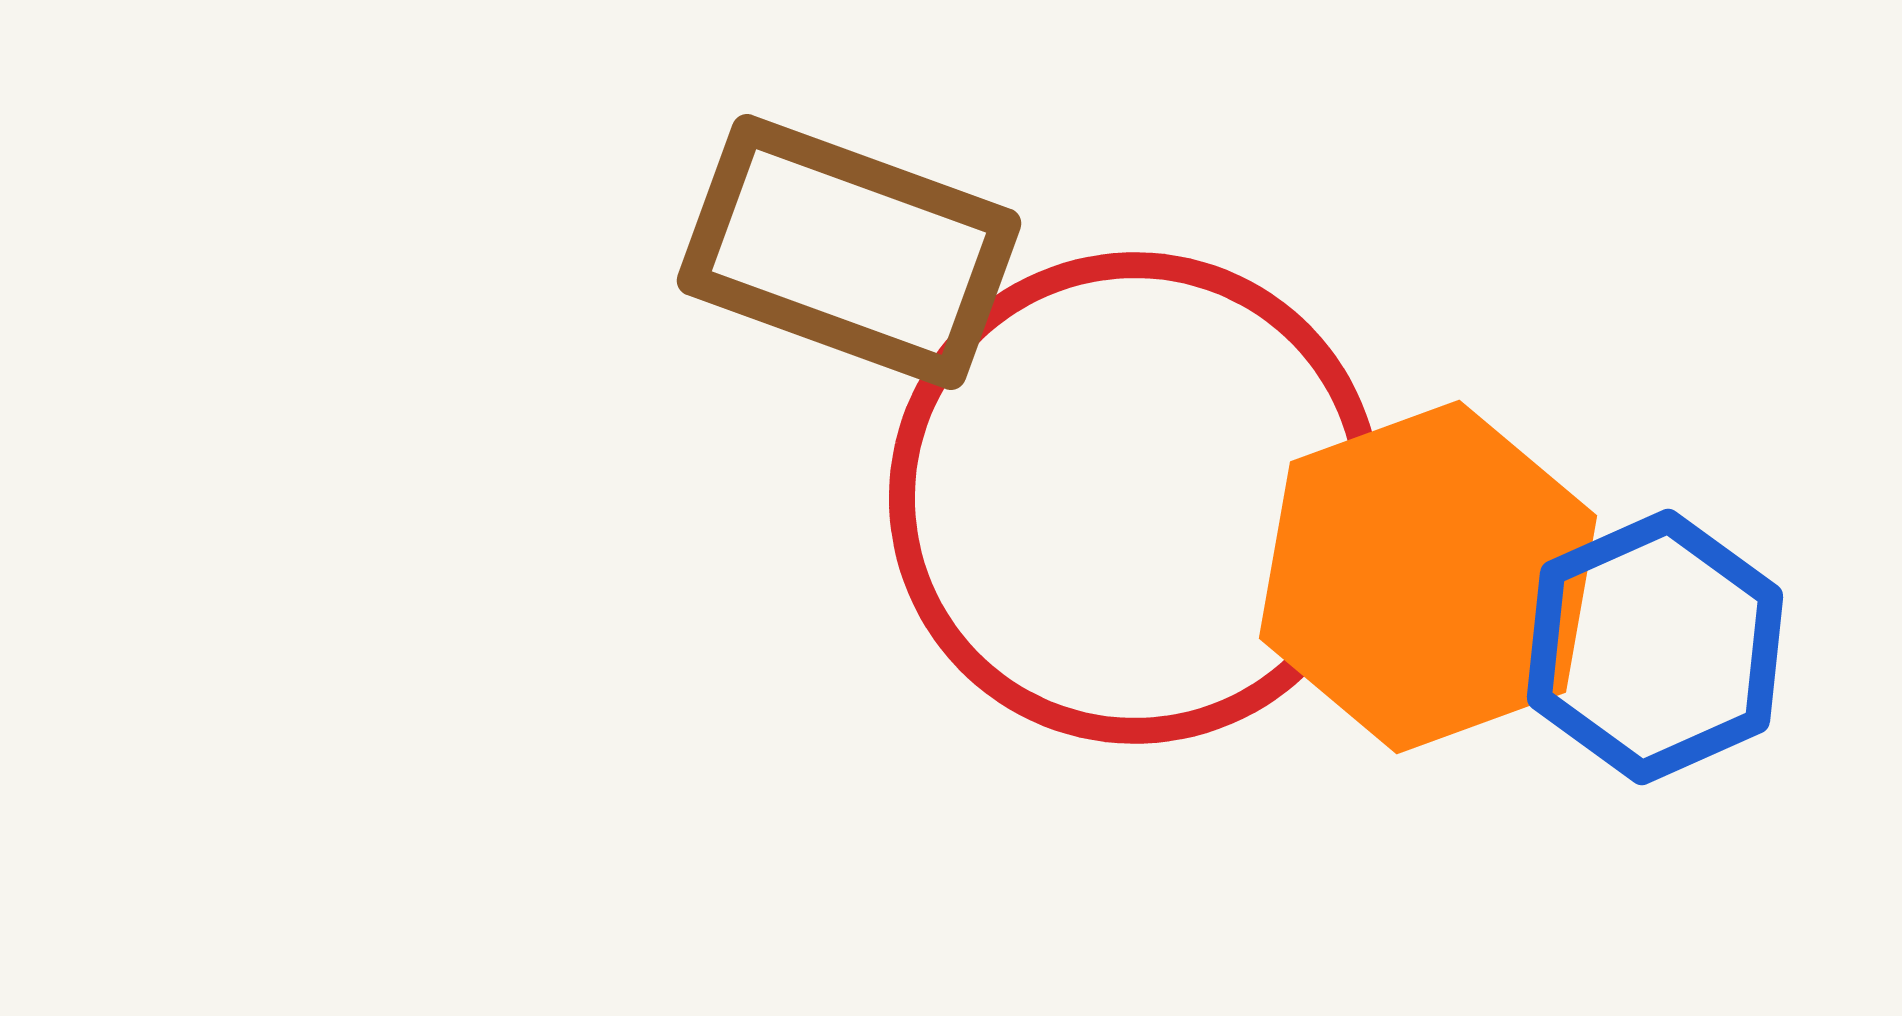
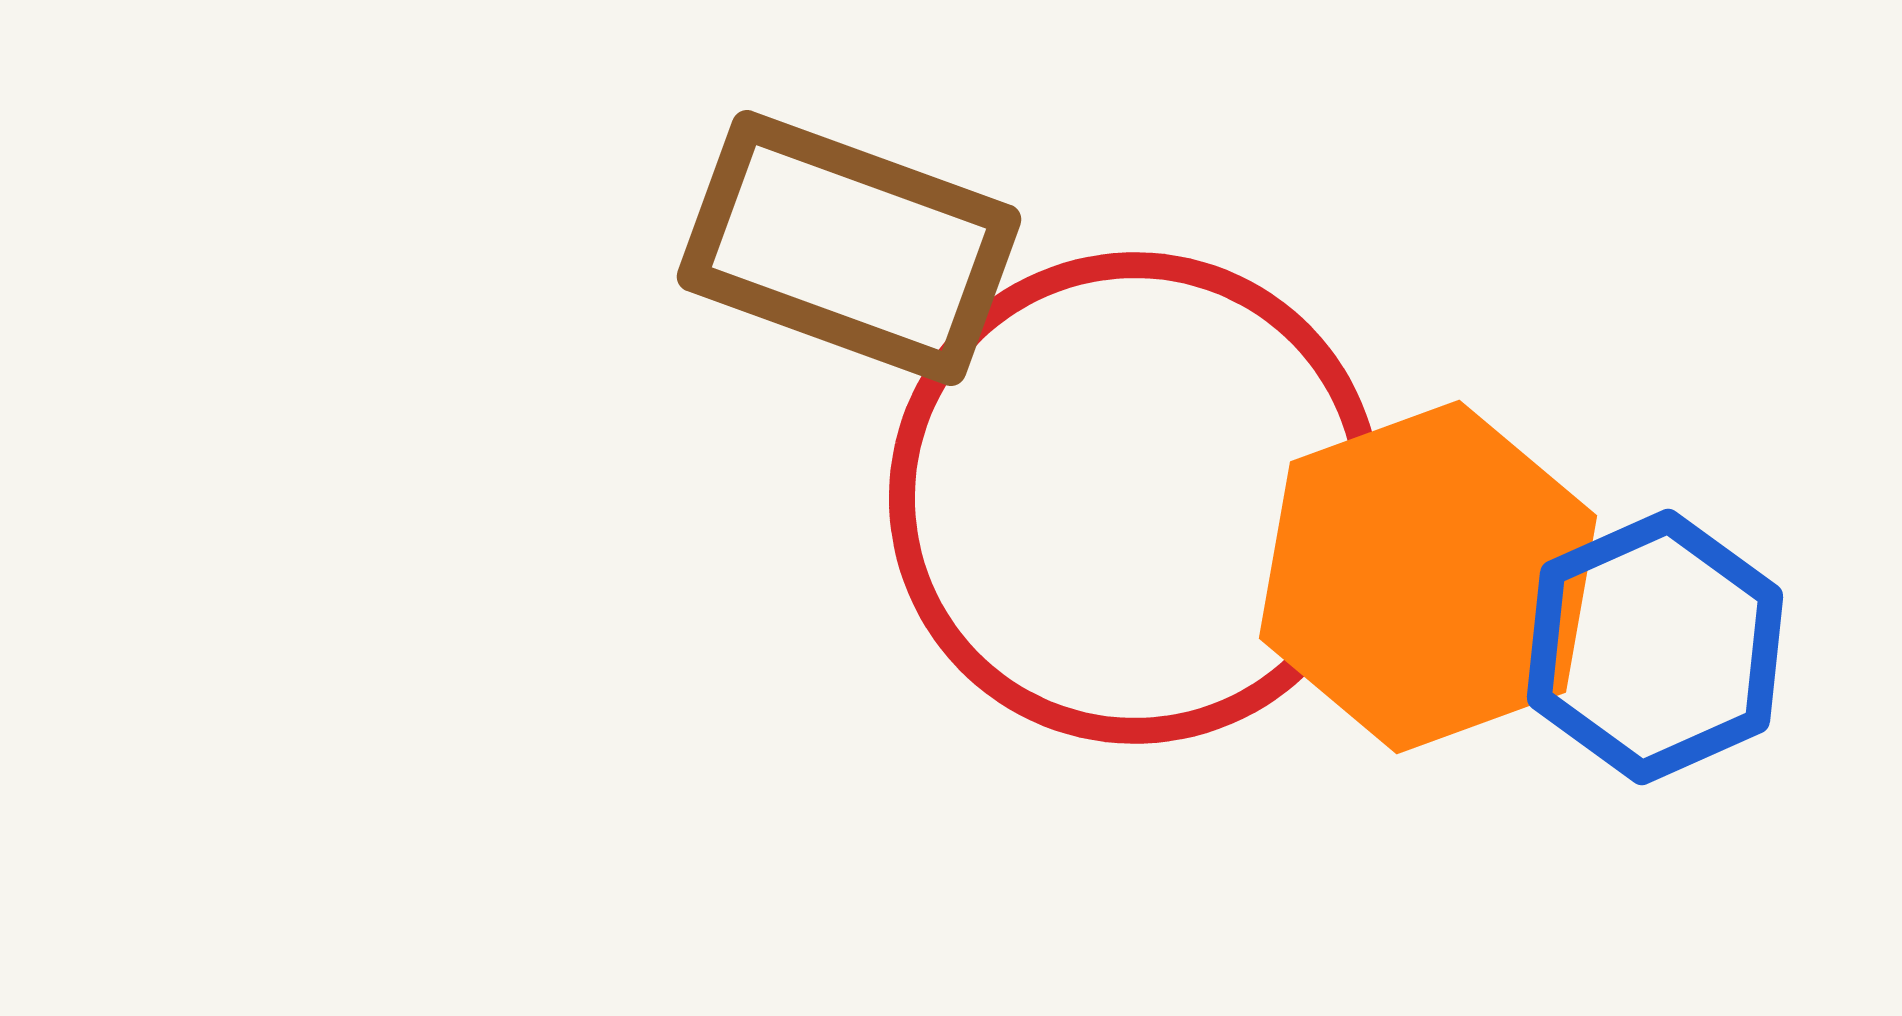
brown rectangle: moved 4 px up
